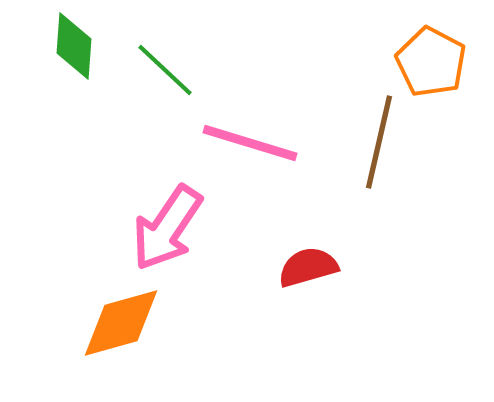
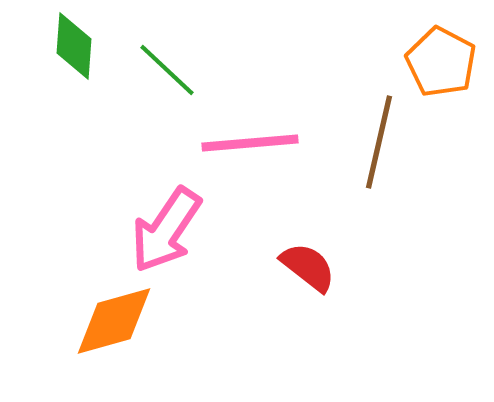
orange pentagon: moved 10 px right
green line: moved 2 px right
pink line: rotated 22 degrees counterclockwise
pink arrow: moved 1 px left, 2 px down
red semicircle: rotated 54 degrees clockwise
orange diamond: moved 7 px left, 2 px up
